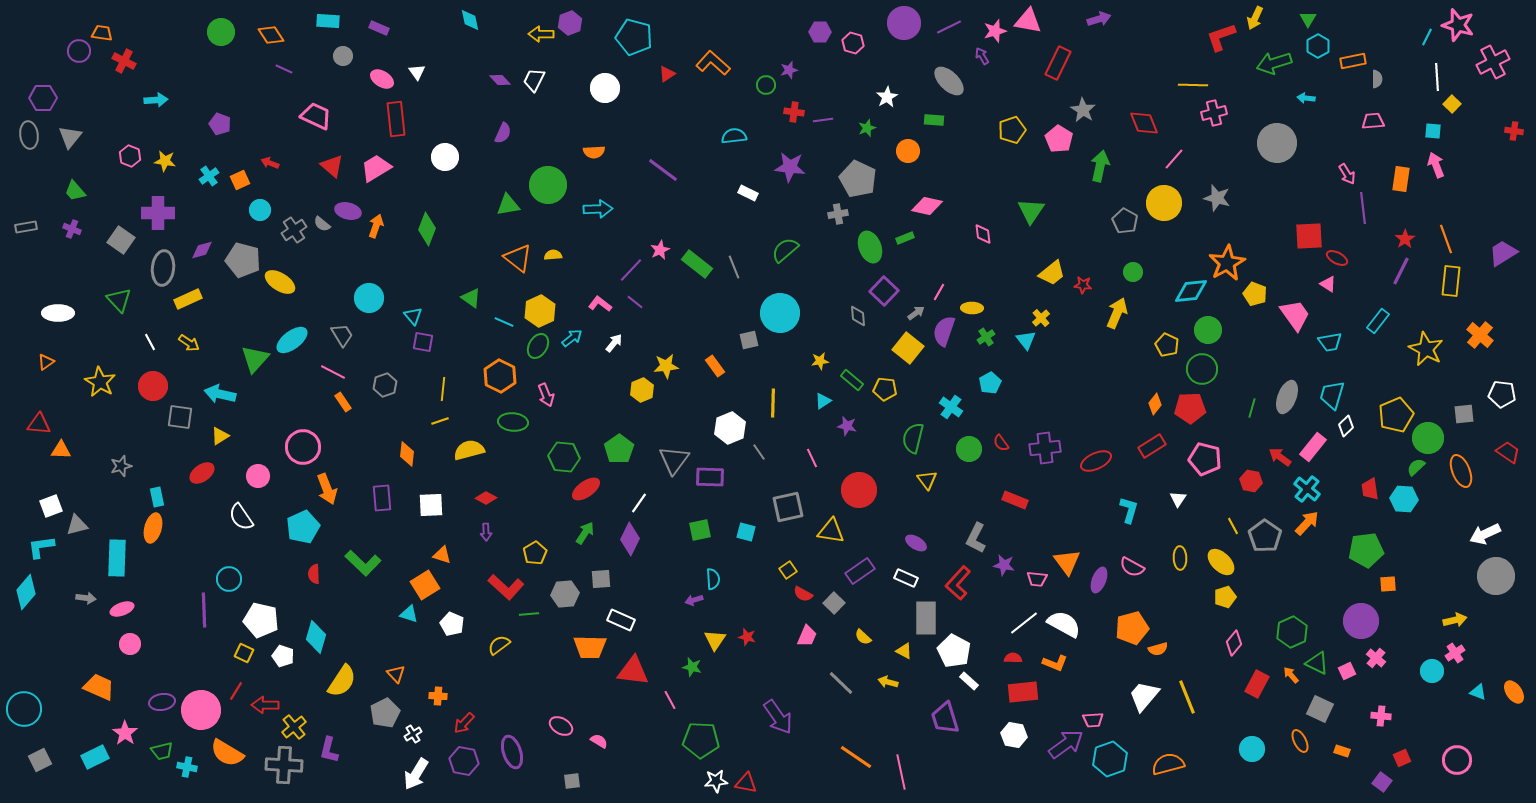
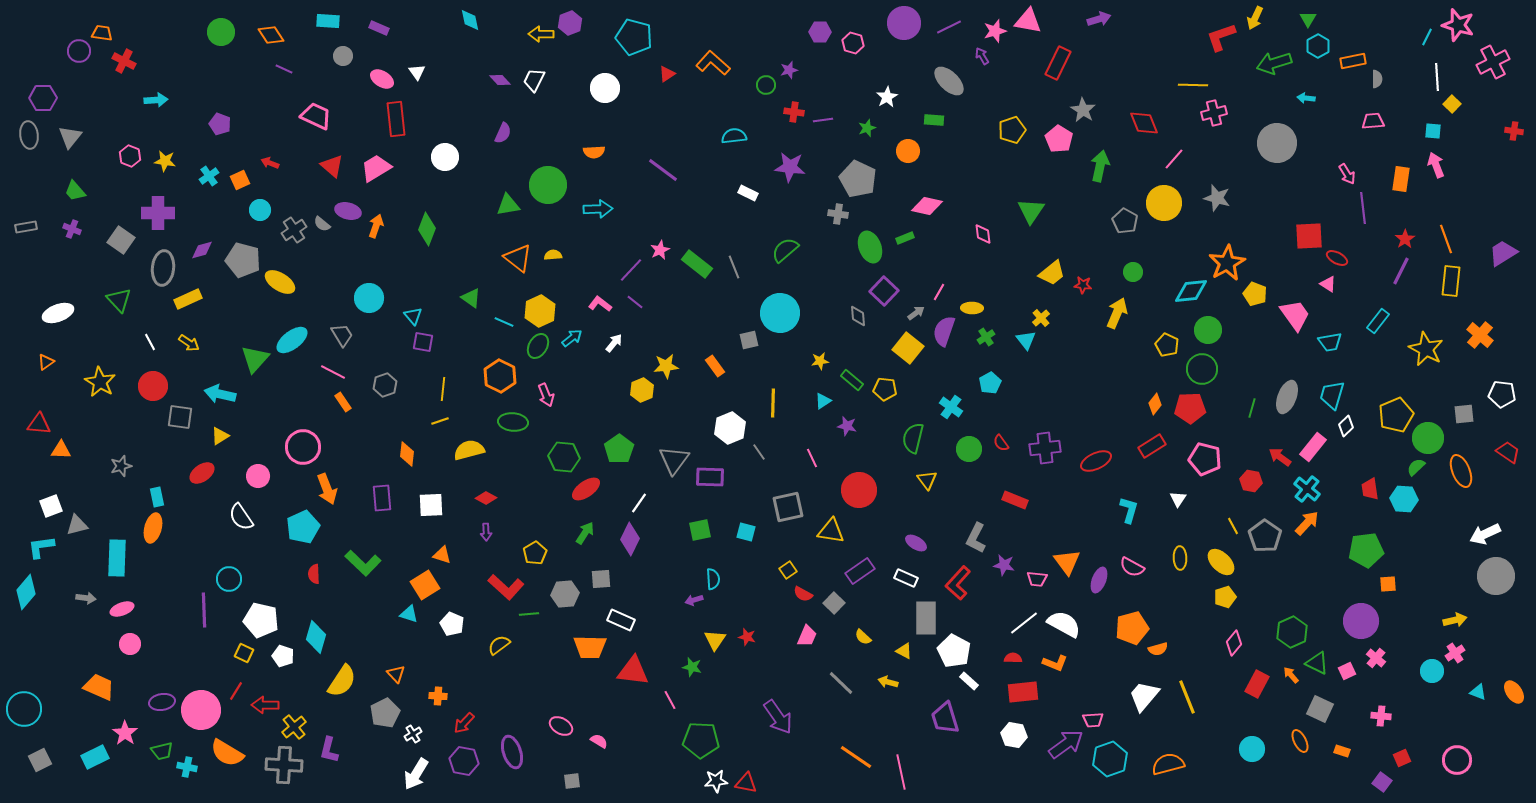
gray cross at (838, 214): rotated 18 degrees clockwise
white ellipse at (58, 313): rotated 20 degrees counterclockwise
